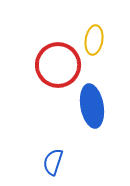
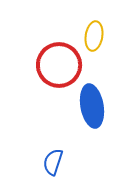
yellow ellipse: moved 4 px up
red circle: moved 1 px right
